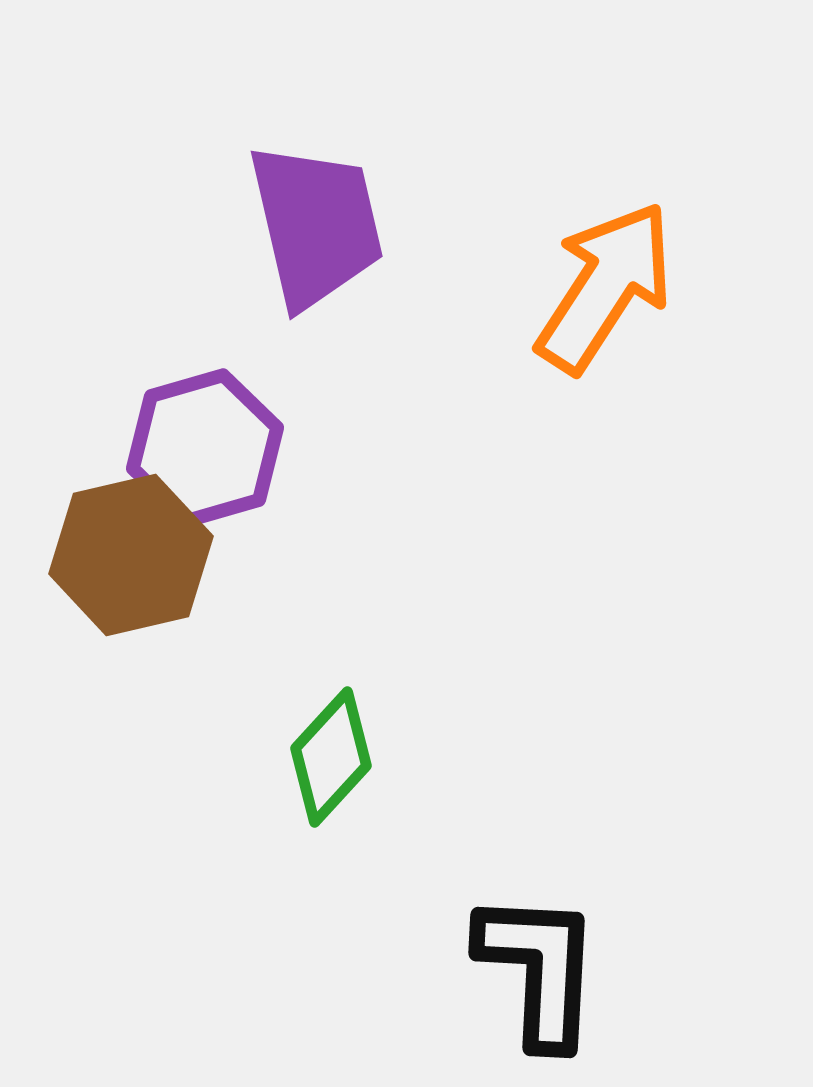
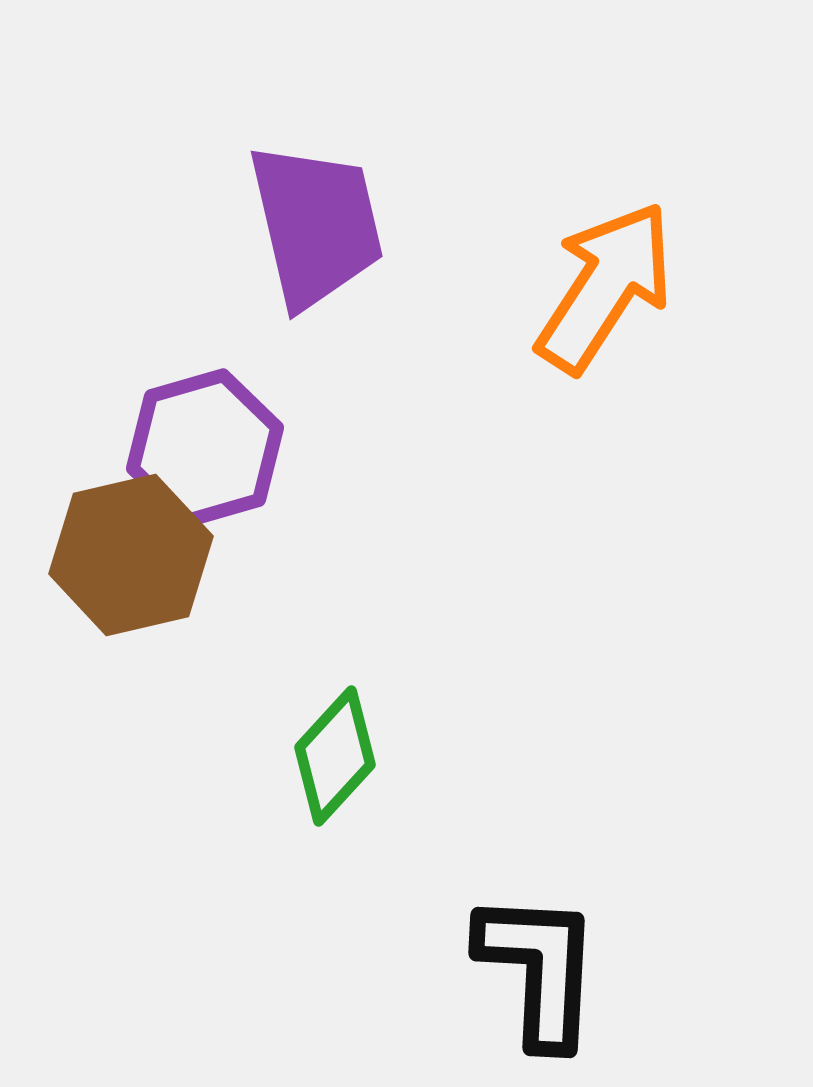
green diamond: moved 4 px right, 1 px up
